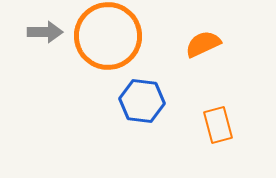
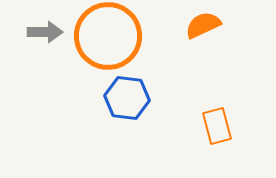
orange semicircle: moved 19 px up
blue hexagon: moved 15 px left, 3 px up
orange rectangle: moved 1 px left, 1 px down
